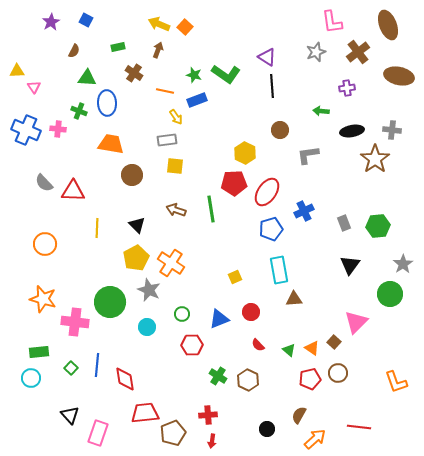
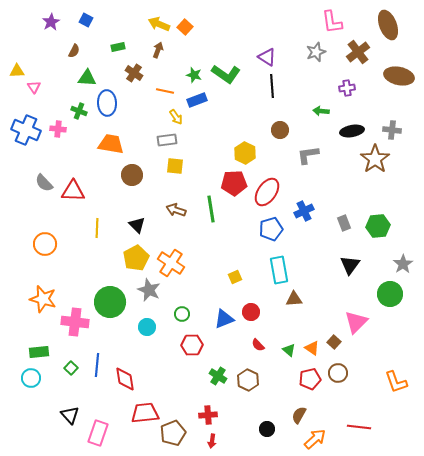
blue triangle at (219, 319): moved 5 px right
